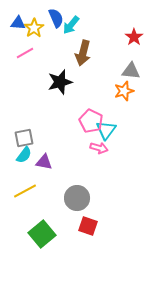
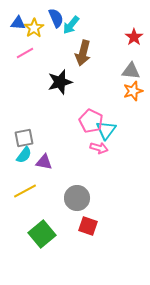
orange star: moved 9 px right
